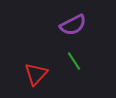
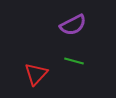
green line: rotated 42 degrees counterclockwise
